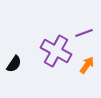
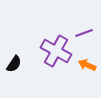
orange arrow: rotated 102 degrees counterclockwise
